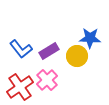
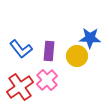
purple rectangle: rotated 54 degrees counterclockwise
